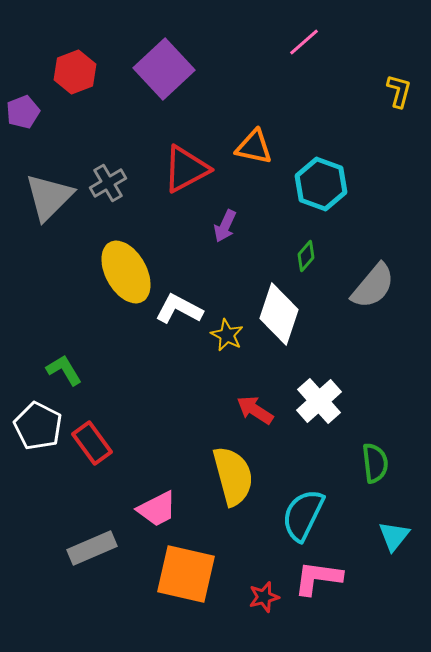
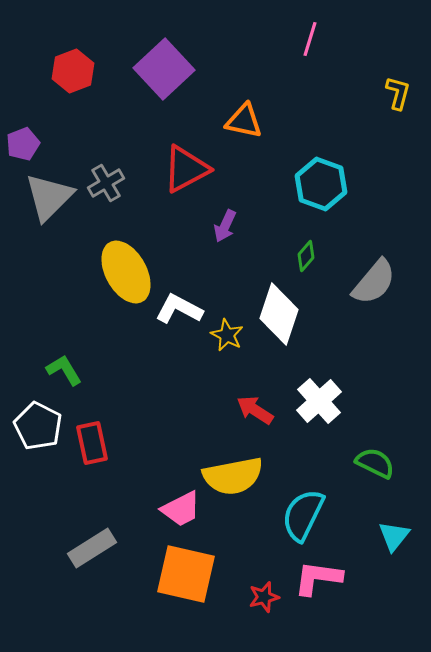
pink line: moved 6 px right, 3 px up; rotated 32 degrees counterclockwise
red hexagon: moved 2 px left, 1 px up
yellow L-shape: moved 1 px left, 2 px down
purple pentagon: moved 32 px down
orange triangle: moved 10 px left, 26 px up
gray cross: moved 2 px left
gray semicircle: moved 1 px right, 4 px up
red rectangle: rotated 24 degrees clockwise
green semicircle: rotated 57 degrees counterclockwise
yellow semicircle: rotated 94 degrees clockwise
pink trapezoid: moved 24 px right
gray rectangle: rotated 9 degrees counterclockwise
